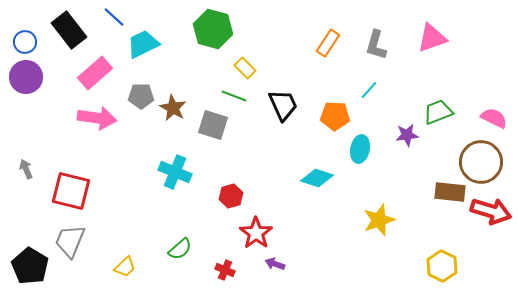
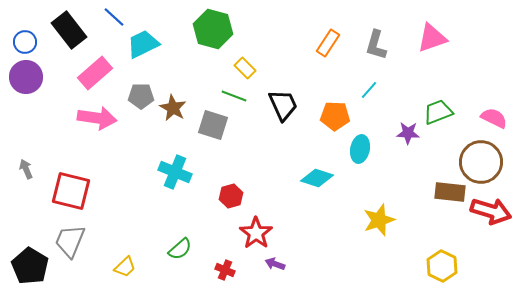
purple star: moved 1 px right, 2 px up; rotated 10 degrees clockwise
